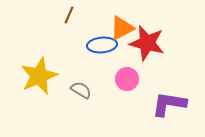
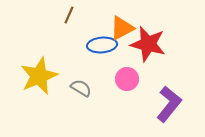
red star: moved 1 px right, 1 px down
gray semicircle: moved 2 px up
purple L-shape: rotated 120 degrees clockwise
